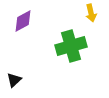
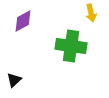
green cross: rotated 24 degrees clockwise
